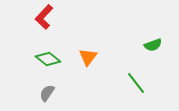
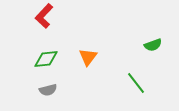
red L-shape: moved 1 px up
green diamond: moved 2 px left; rotated 45 degrees counterclockwise
gray semicircle: moved 1 px right, 3 px up; rotated 138 degrees counterclockwise
